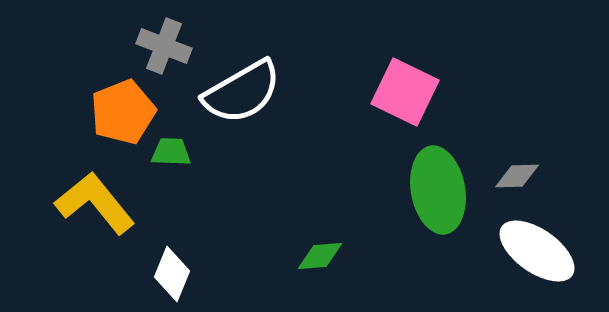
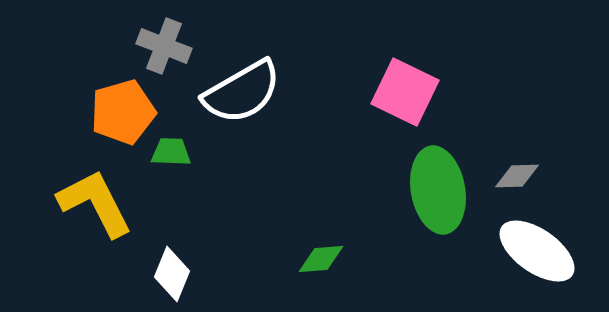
orange pentagon: rotated 6 degrees clockwise
yellow L-shape: rotated 12 degrees clockwise
green diamond: moved 1 px right, 3 px down
